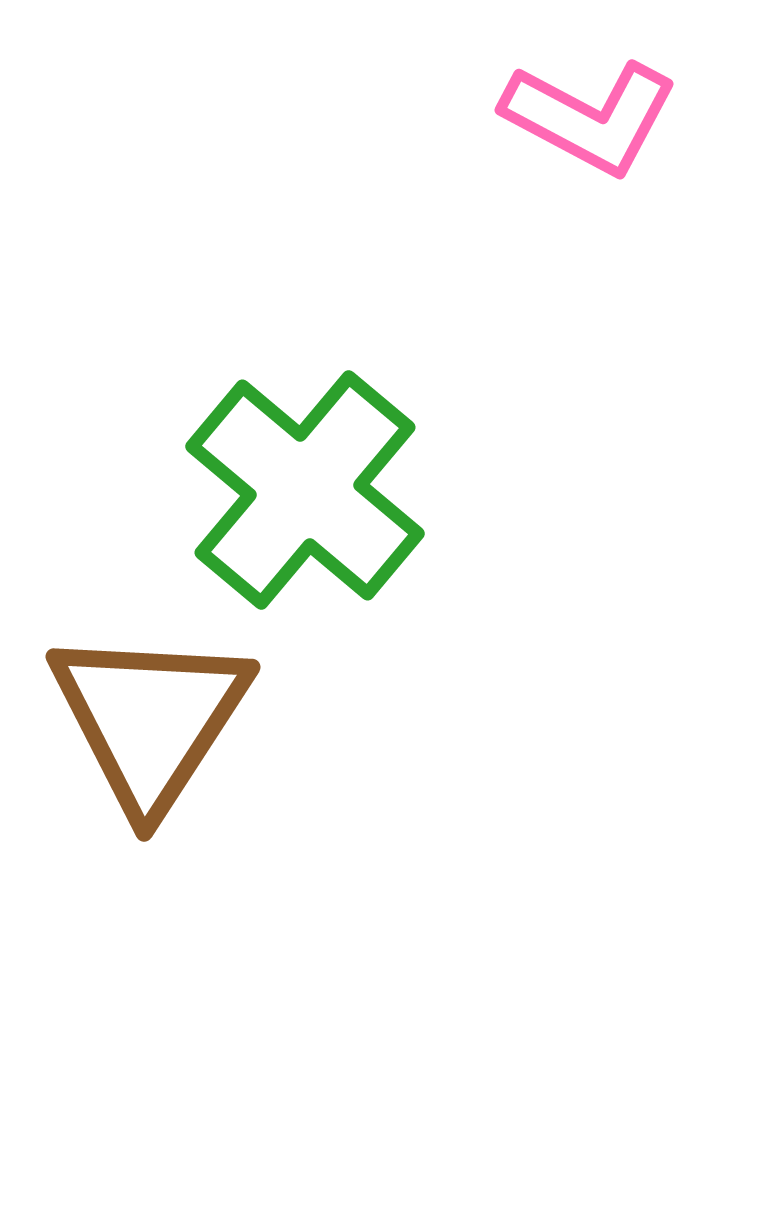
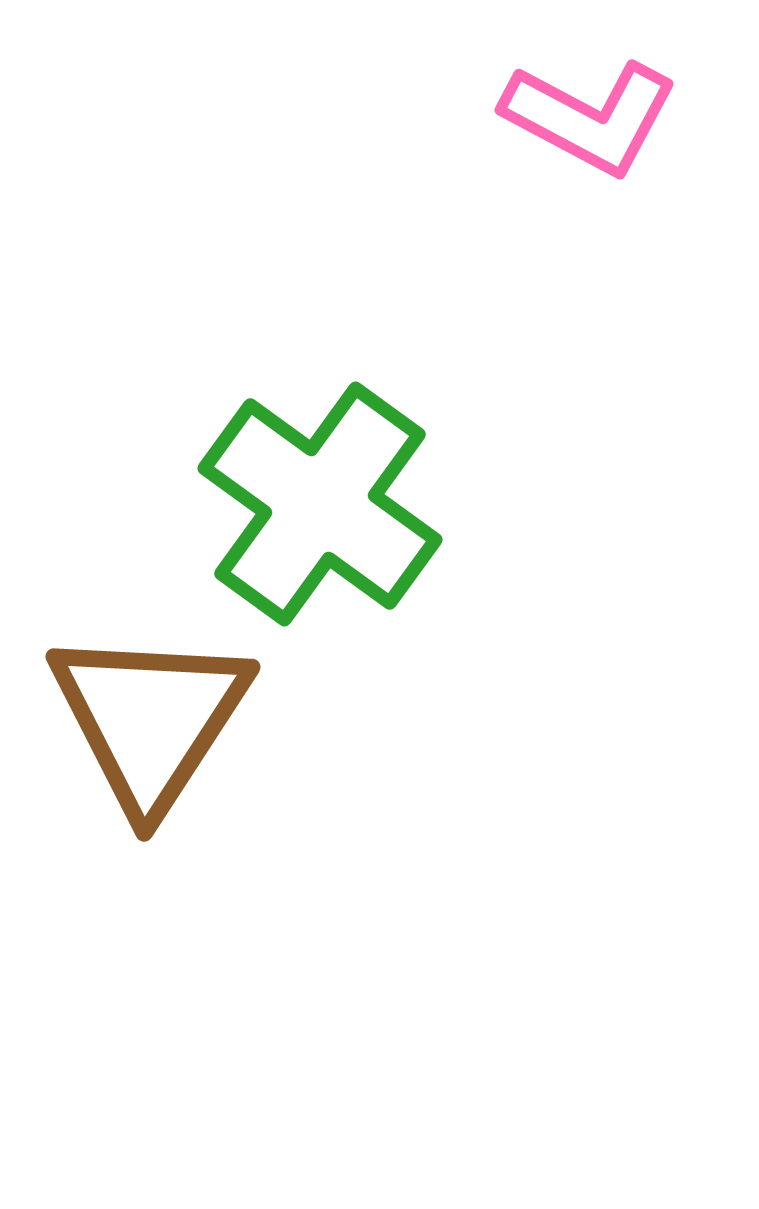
green cross: moved 15 px right, 14 px down; rotated 4 degrees counterclockwise
